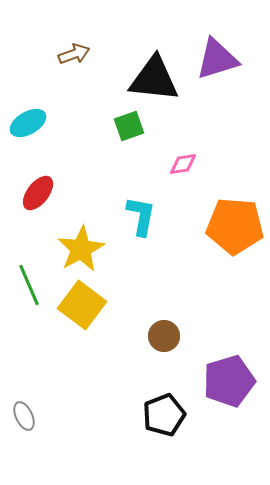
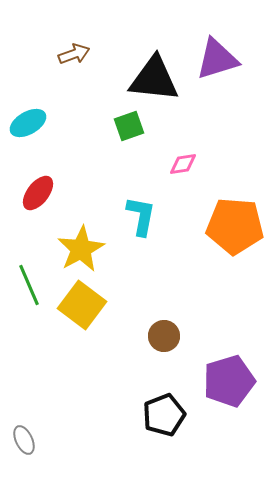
gray ellipse: moved 24 px down
